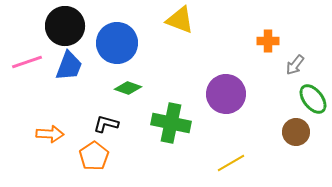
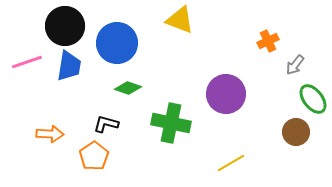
orange cross: rotated 25 degrees counterclockwise
blue trapezoid: rotated 12 degrees counterclockwise
